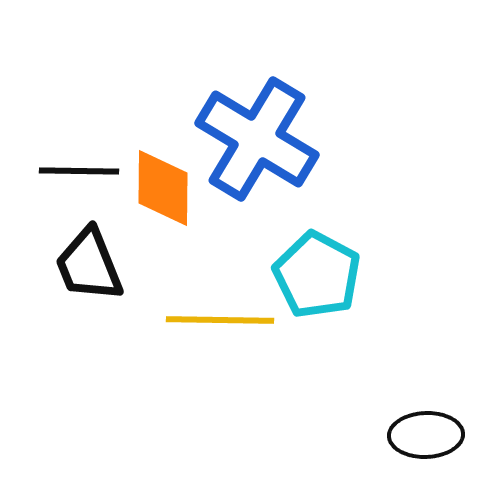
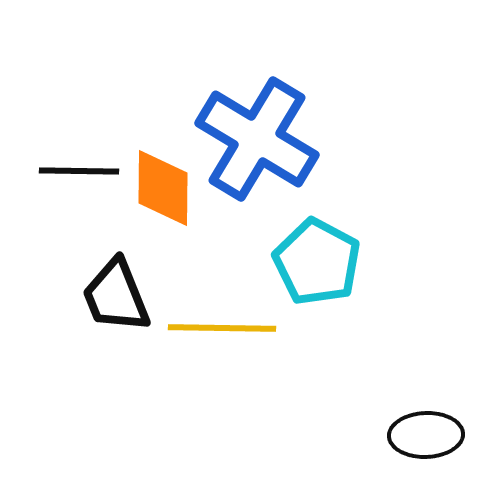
black trapezoid: moved 27 px right, 31 px down
cyan pentagon: moved 13 px up
yellow line: moved 2 px right, 8 px down
